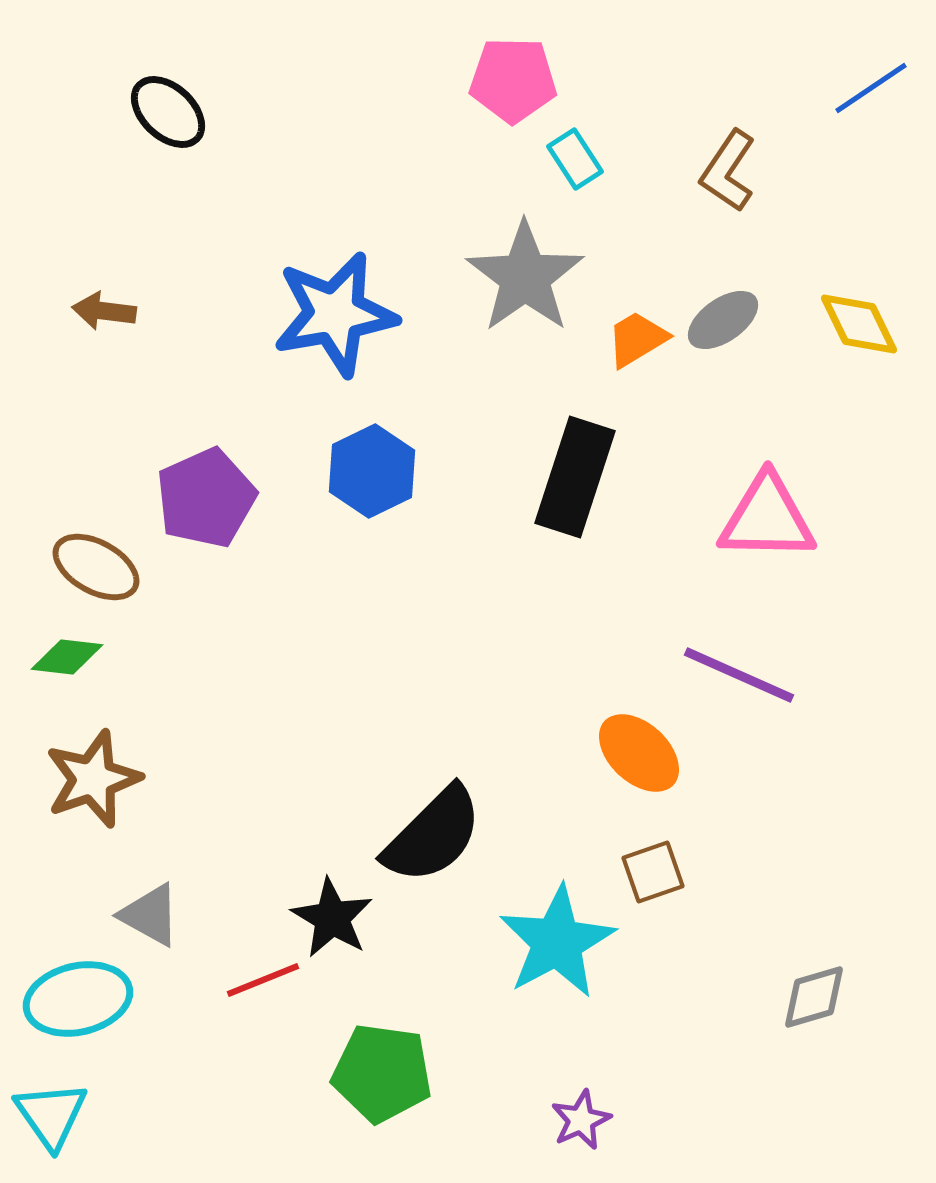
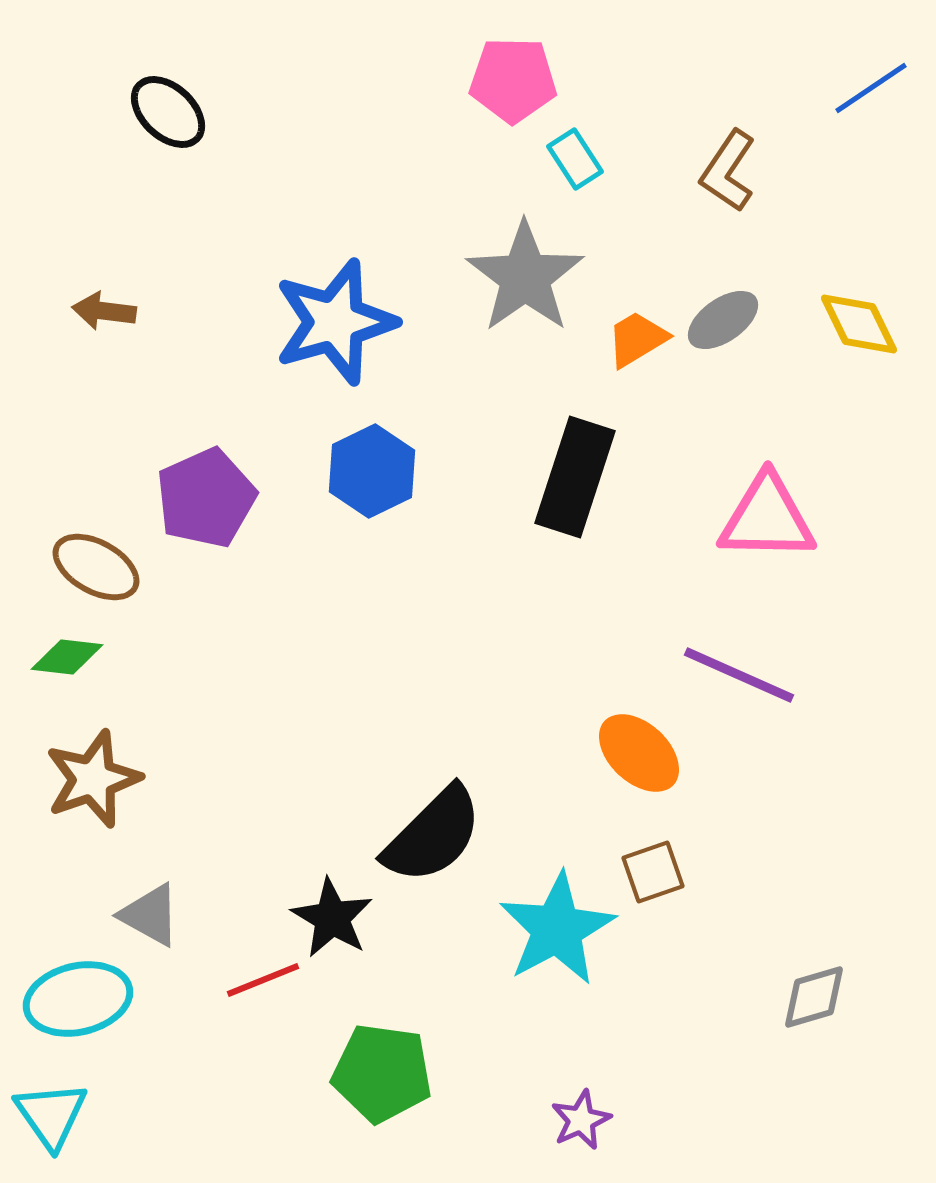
blue star: moved 8 px down; rotated 6 degrees counterclockwise
cyan star: moved 13 px up
